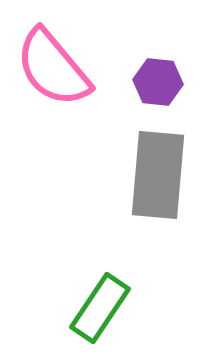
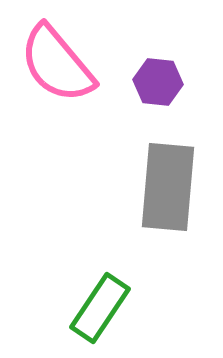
pink semicircle: moved 4 px right, 4 px up
gray rectangle: moved 10 px right, 12 px down
